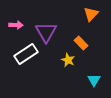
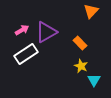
orange triangle: moved 3 px up
pink arrow: moved 6 px right, 5 px down; rotated 32 degrees counterclockwise
purple triangle: rotated 30 degrees clockwise
orange rectangle: moved 1 px left
yellow star: moved 13 px right, 6 px down
